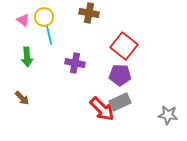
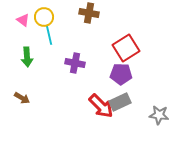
red square: moved 2 px right, 2 px down; rotated 20 degrees clockwise
purple pentagon: moved 1 px right, 1 px up
brown arrow: rotated 14 degrees counterclockwise
red arrow: moved 1 px left, 3 px up
gray star: moved 9 px left
